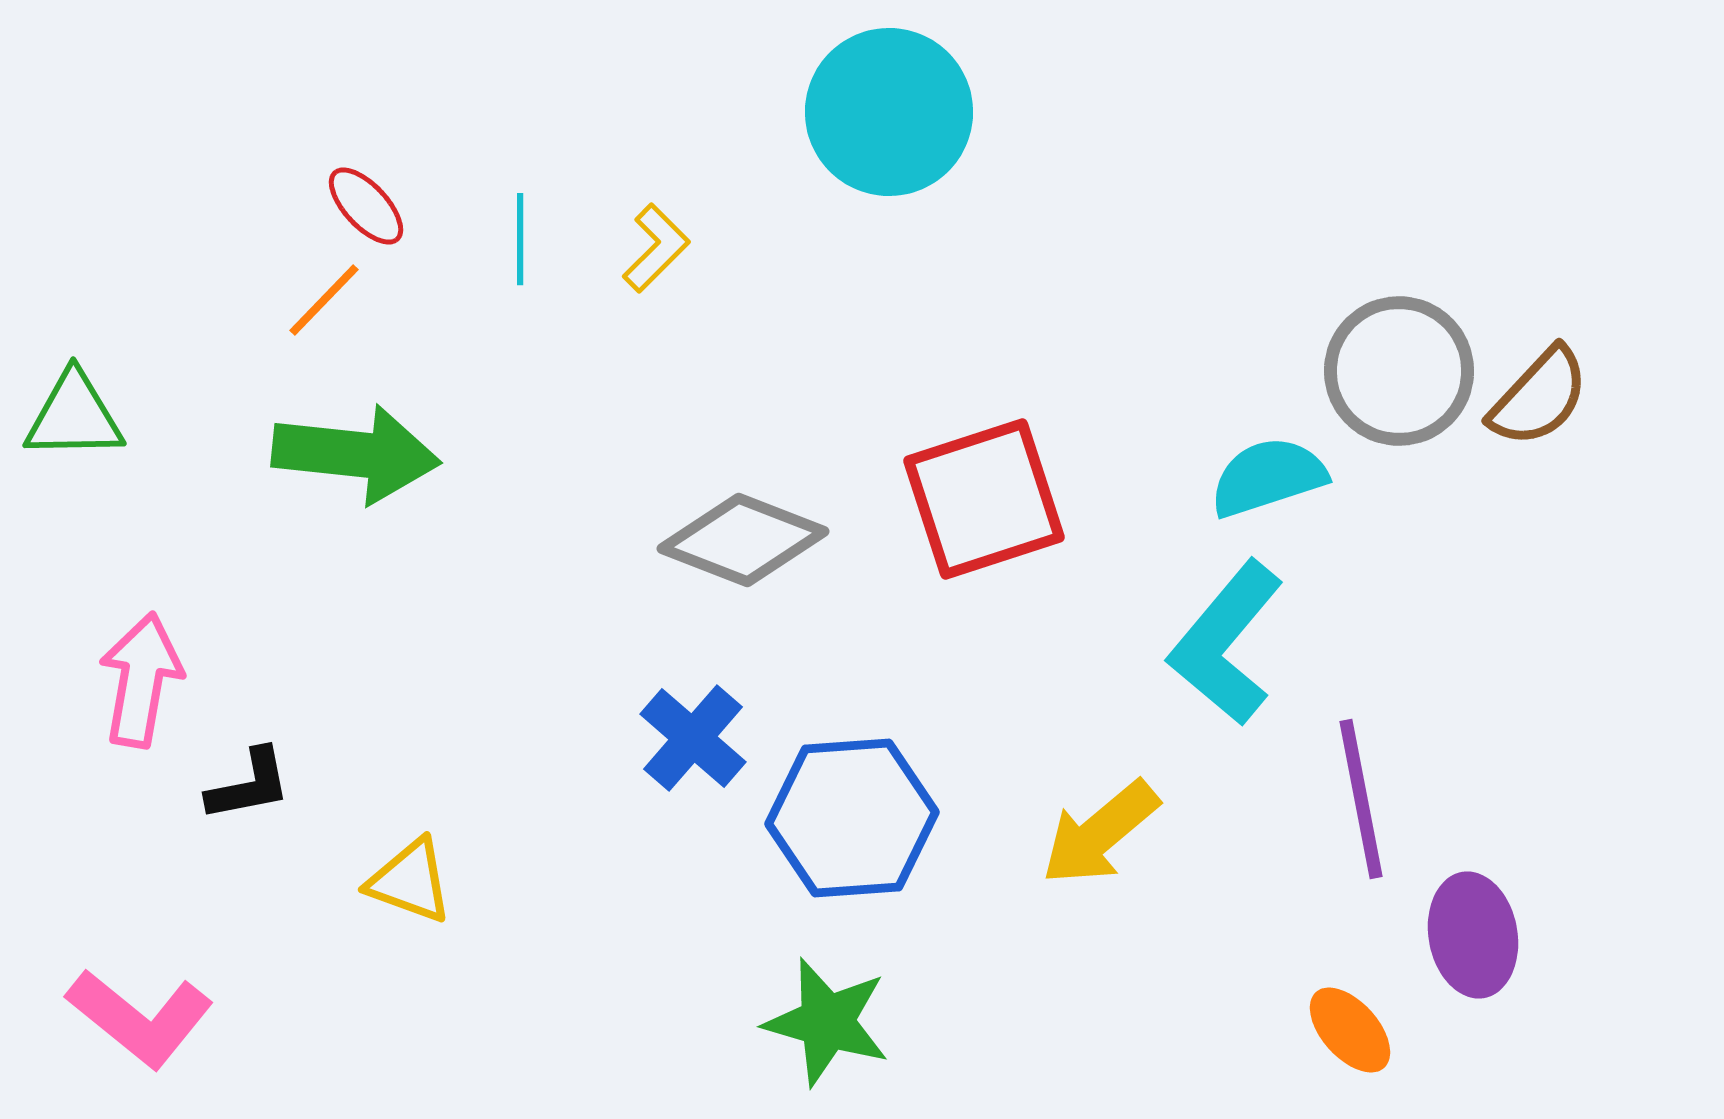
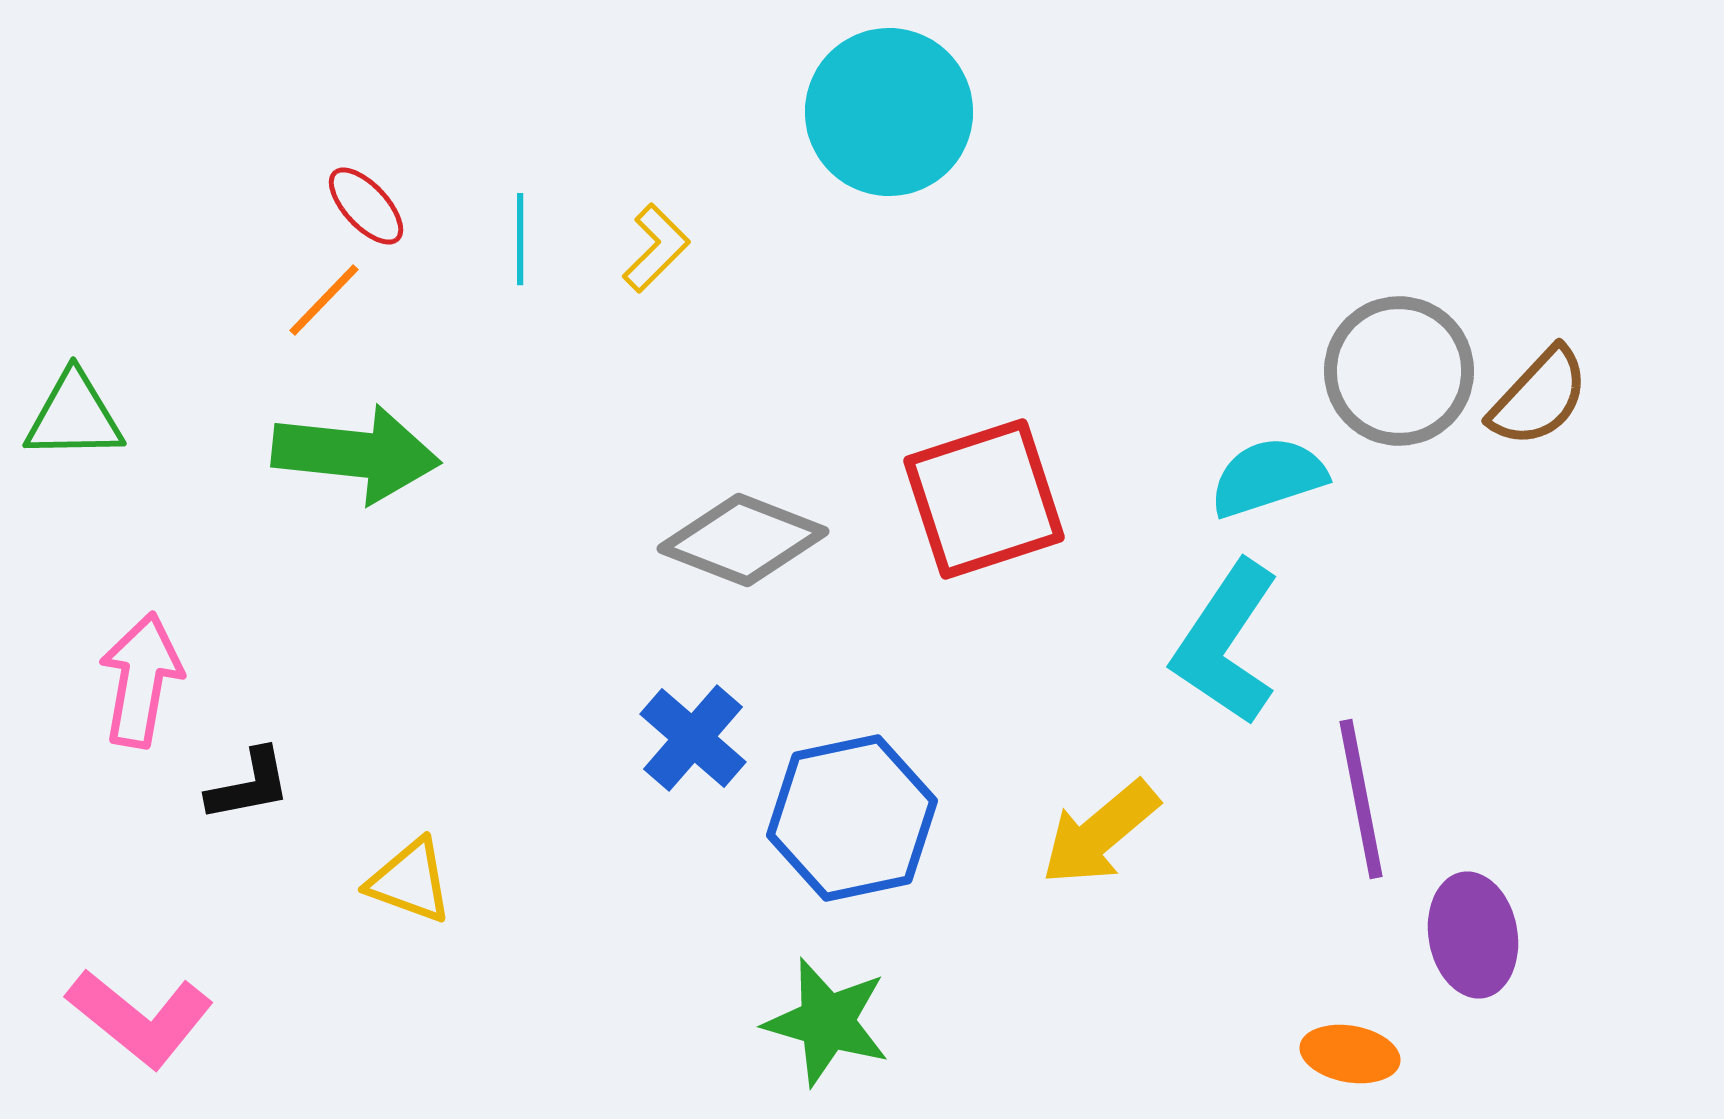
cyan L-shape: rotated 6 degrees counterclockwise
blue hexagon: rotated 8 degrees counterclockwise
orange ellipse: moved 24 px down; rotated 38 degrees counterclockwise
